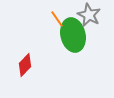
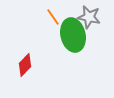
gray star: moved 2 px down; rotated 15 degrees counterclockwise
orange line: moved 4 px left, 2 px up
